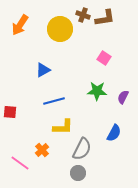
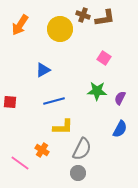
purple semicircle: moved 3 px left, 1 px down
red square: moved 10 px up
blue semicircle: moved 6 px right, 4 px up
orange cross: rotated 16 degrees counterclockwise
